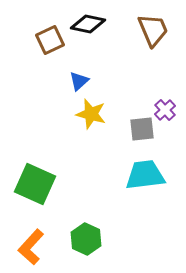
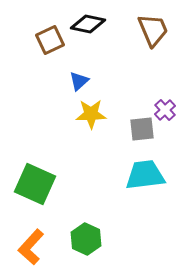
yellow star: rotated 16 degrees counterclockwise
